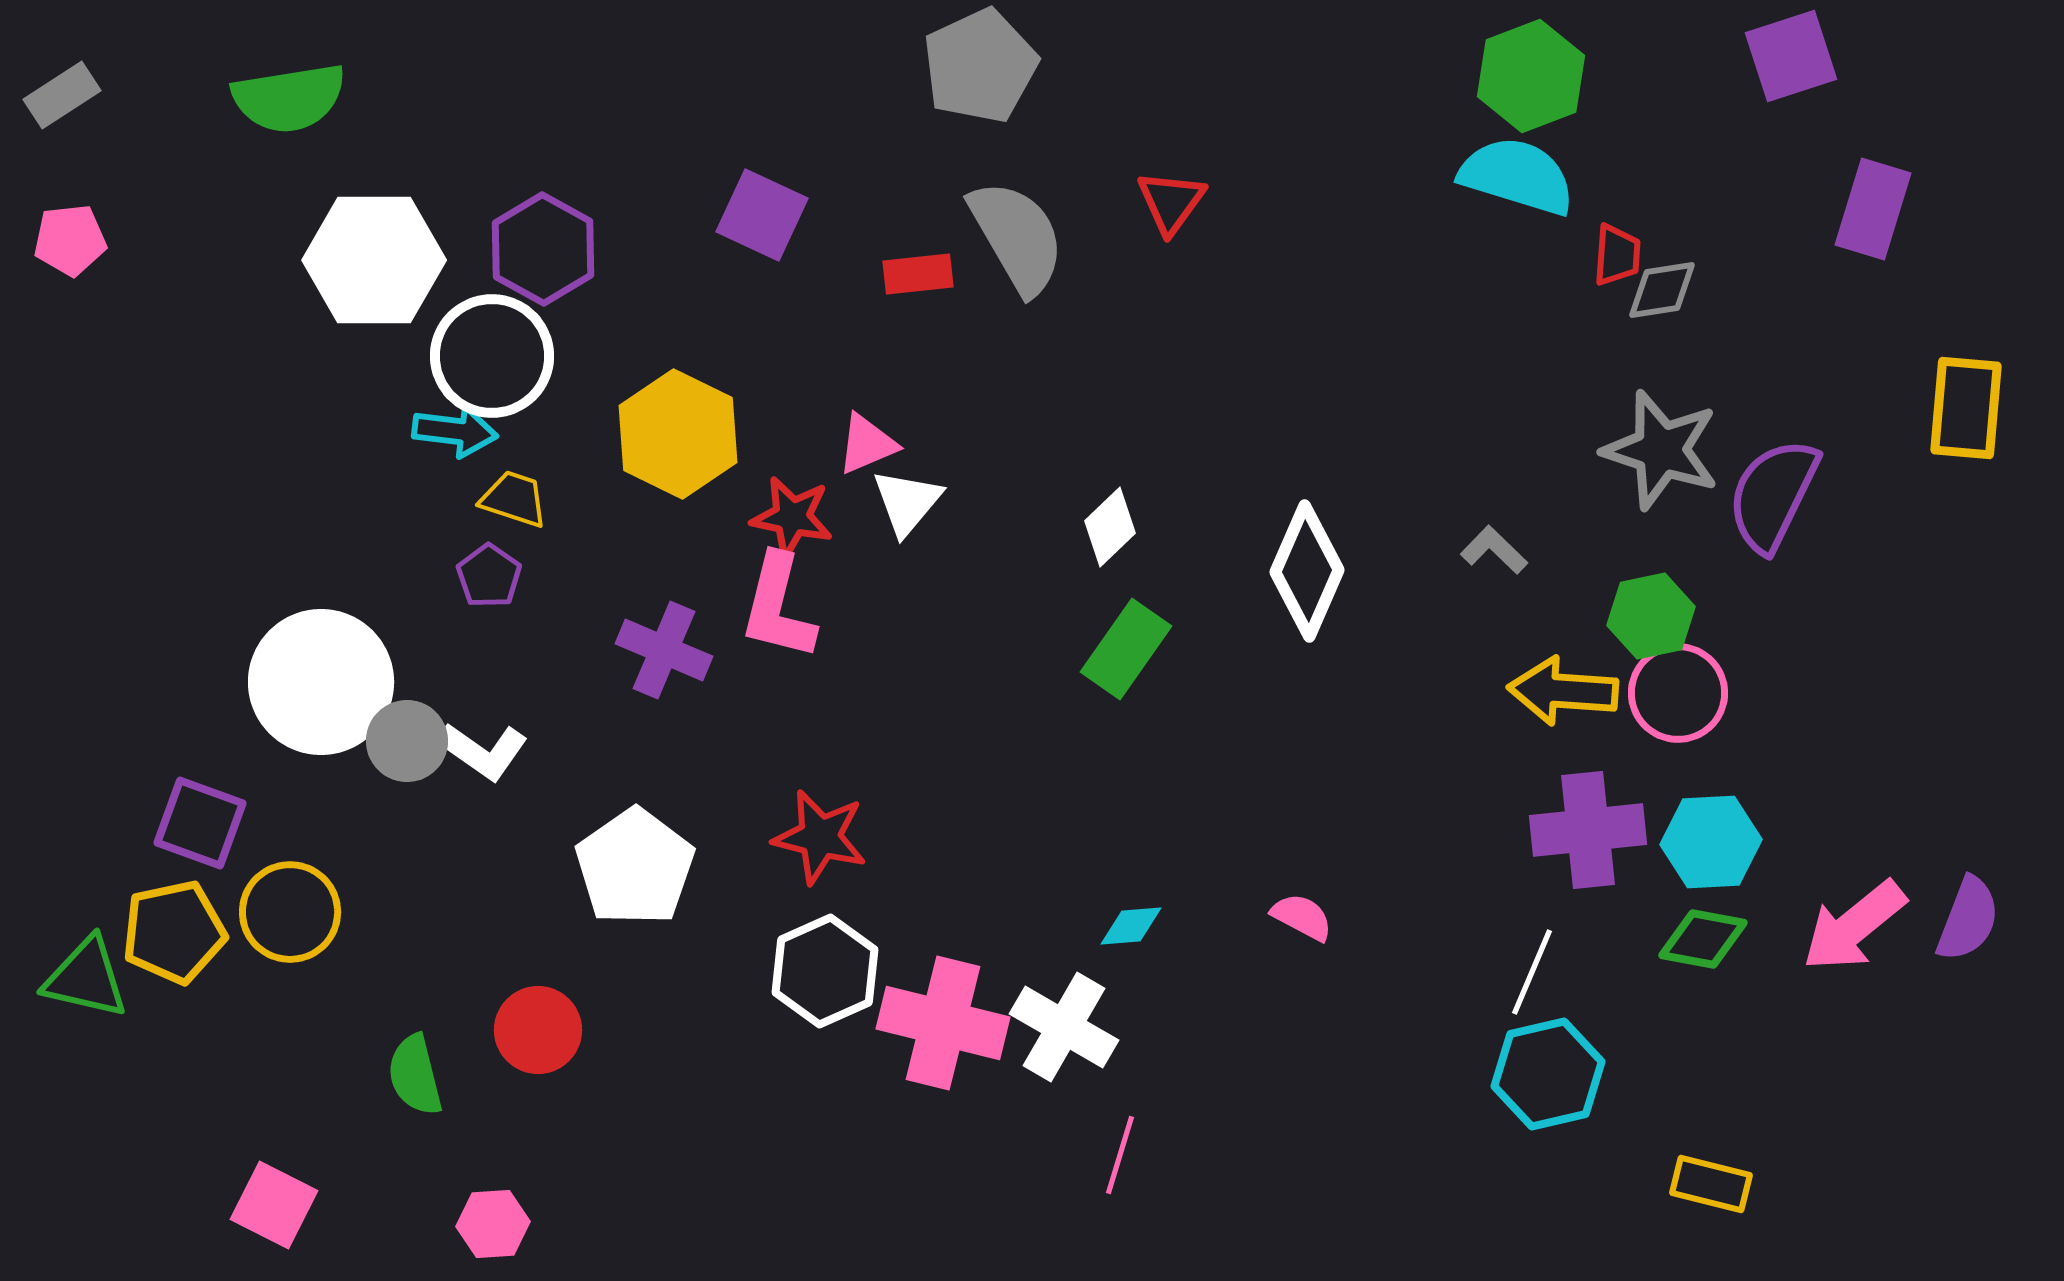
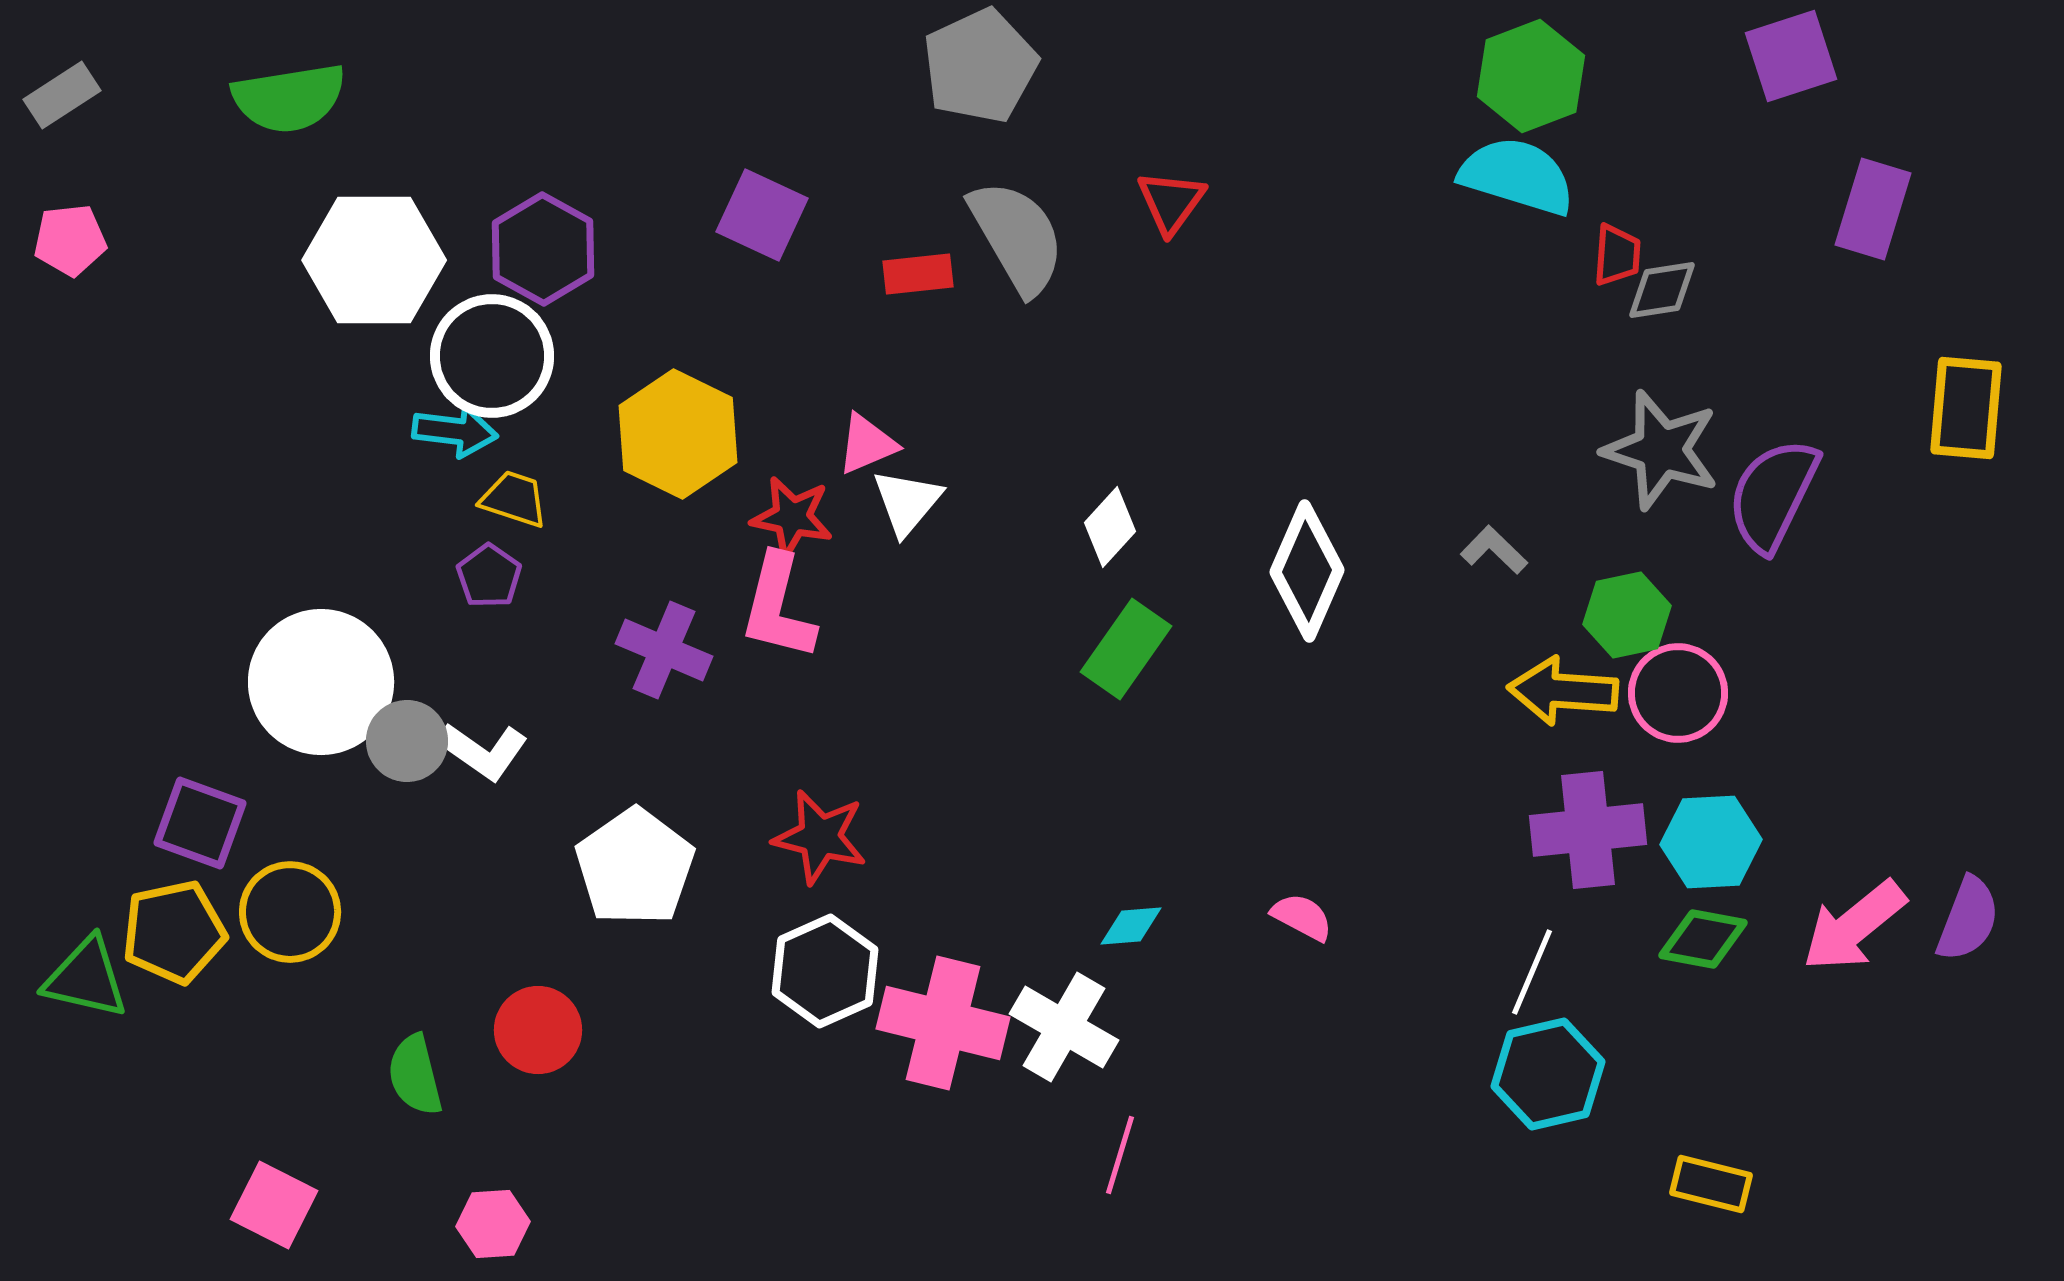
white diamond at (1110, 527): rotated 4 degrees counterclockwise
green hexagon at (1651, 616): moved 24 px left, 1 px up
